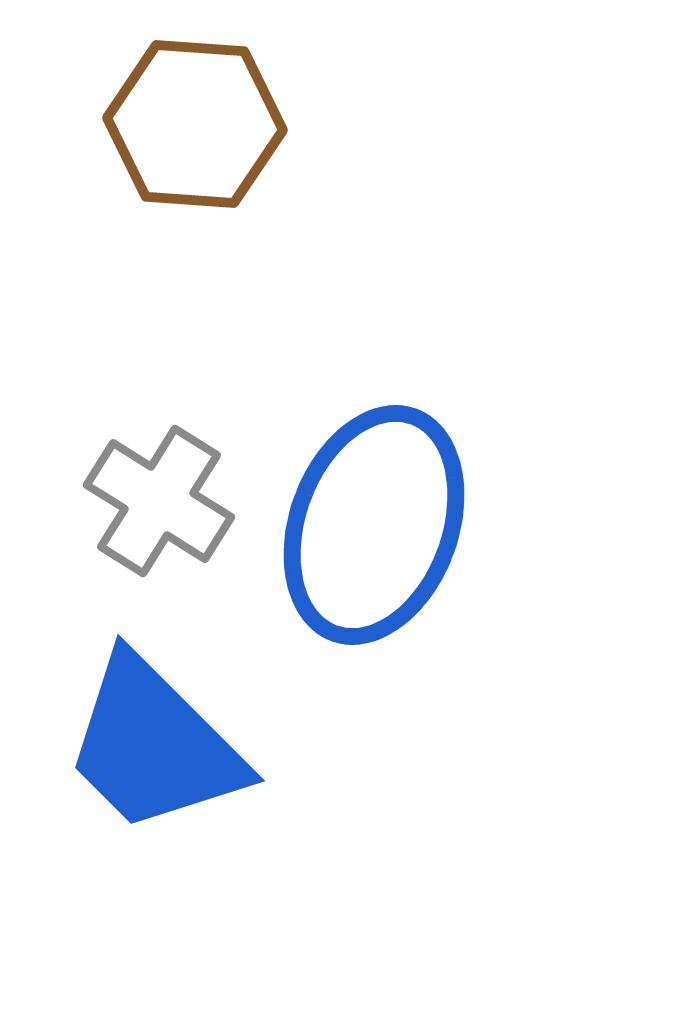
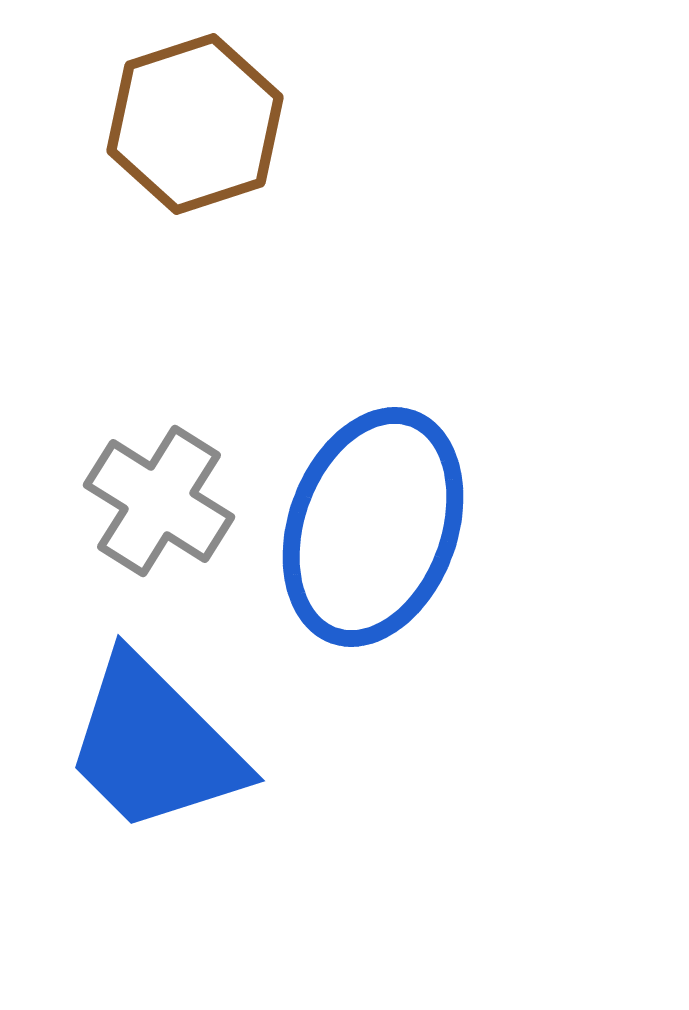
brown hexagon: rotated 22 degrees counterclockwise
blue ellipse: moved 1 px left, 2 px down
